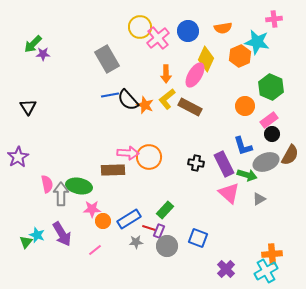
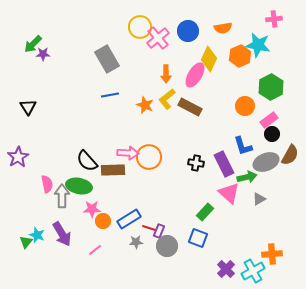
cyan star at (257, 42): moved 1 px right, 3 px down
yellow diamond at (206, 59): moved 3 px right
green hexagon at (271, 87): rotated 10 degrees clockwise
black semicircle at (128, 100): moved 41 px left, 61 px down
green arrow at (247, 175): moved 2 px down; rotated 30 degrees counterclockwise
gray arrow at (61, 194): moved 1 px right, 2 px down
green rectangle at (165, 210): moved 40 px right, 2 px down
cyan cross at (266, 271): moved 13 px left
